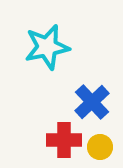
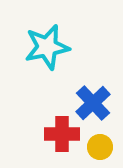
blue cross: moved 1 px right, 1 px down
red cross: moved 2 px left, 6 px up
